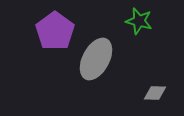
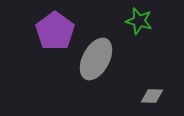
gray diamond: moved 3 px left, 3 px down
